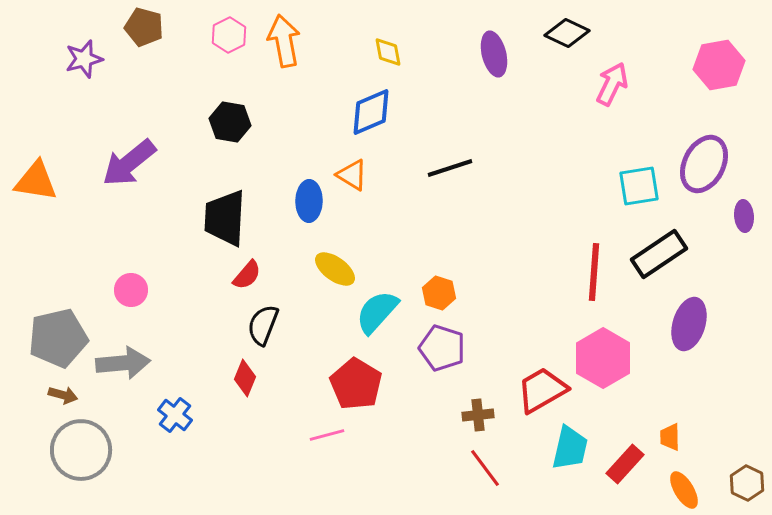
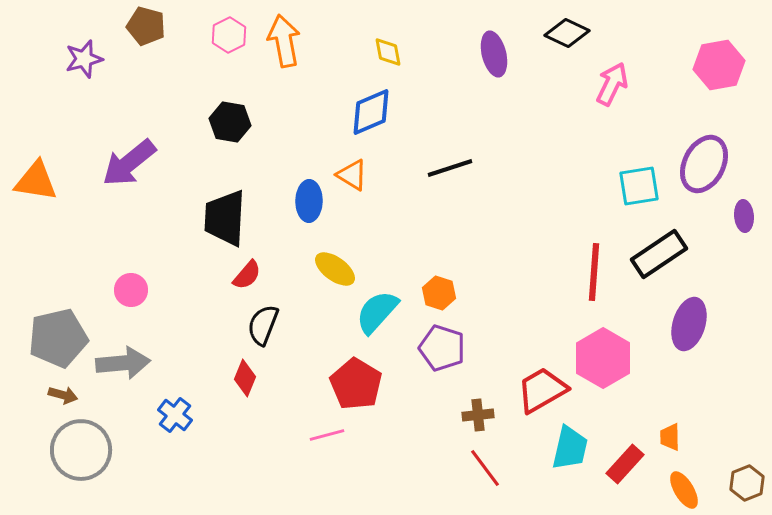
brown pentagon at (144, 27): moved 2 px right, 1 px up
brown hexagon at (747, 483): rotated 12 degrees clockwise
